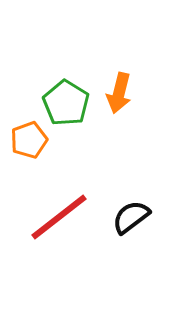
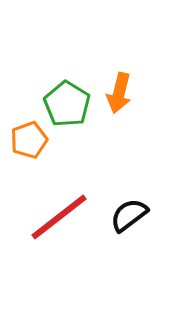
green pentagon: moved 1 px right, 1 px down
black semicircle: moved 2 px left, 2 px up
